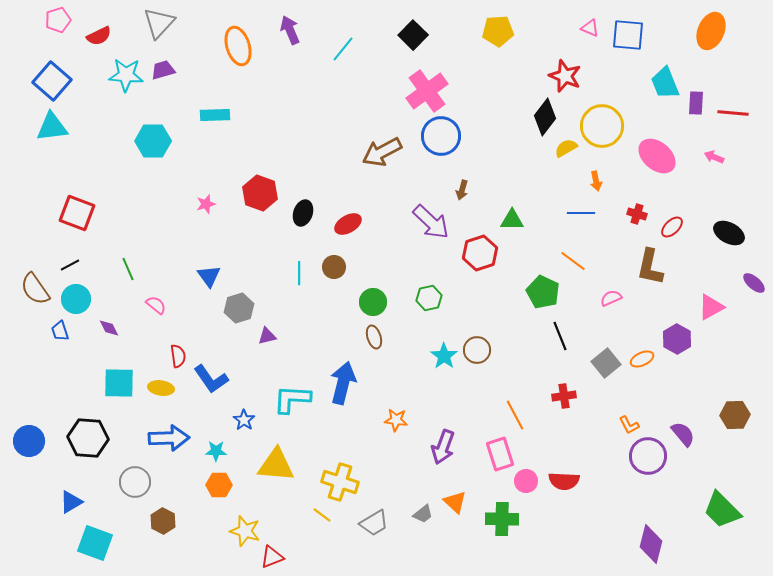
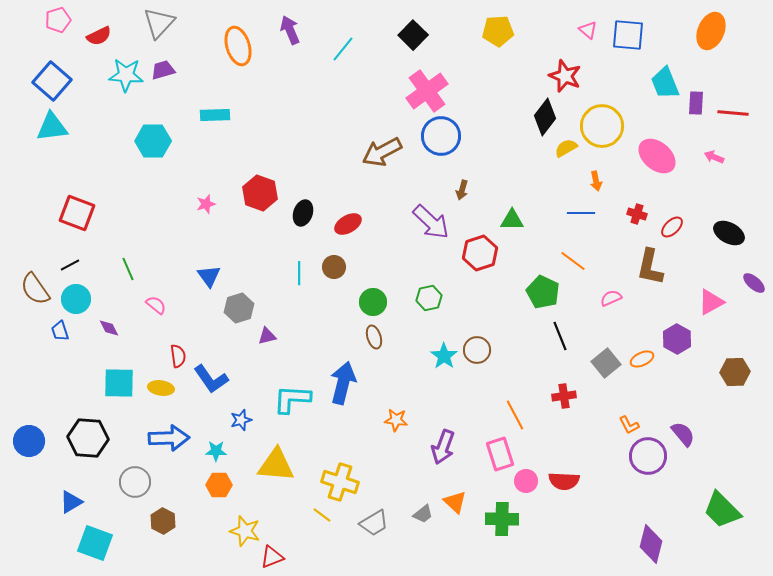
pink triangle at (590, 28): moved 2 px left, 2 px down; rotated 18 degrees clockwise
pink triangle at (711, 307): moved 5 px up
brown hexagon at (735, 415): moved 43 px up
blue star at (244, 420): moved 3 px left; rotated 20 degrees clockwise
